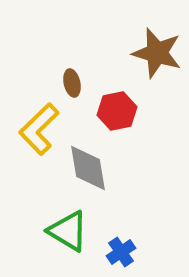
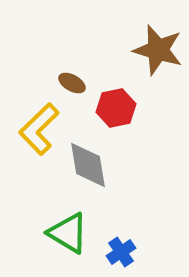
brown star: moved 1 px right, 3 px up
brown ellipse: rotated 48 degrees counterclockwise
red hexagon: moved 1 px left, 3 px up
gray diamond: moved 3 px up
green triangle: moved 2 px down
